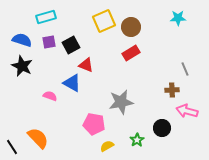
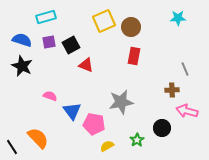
red rectangle: moved 3 px right, 3 px down; rotated 48 degrees counterclockwise
blue triangle: moved 28 px down; rotated 24 degrees clockwise
